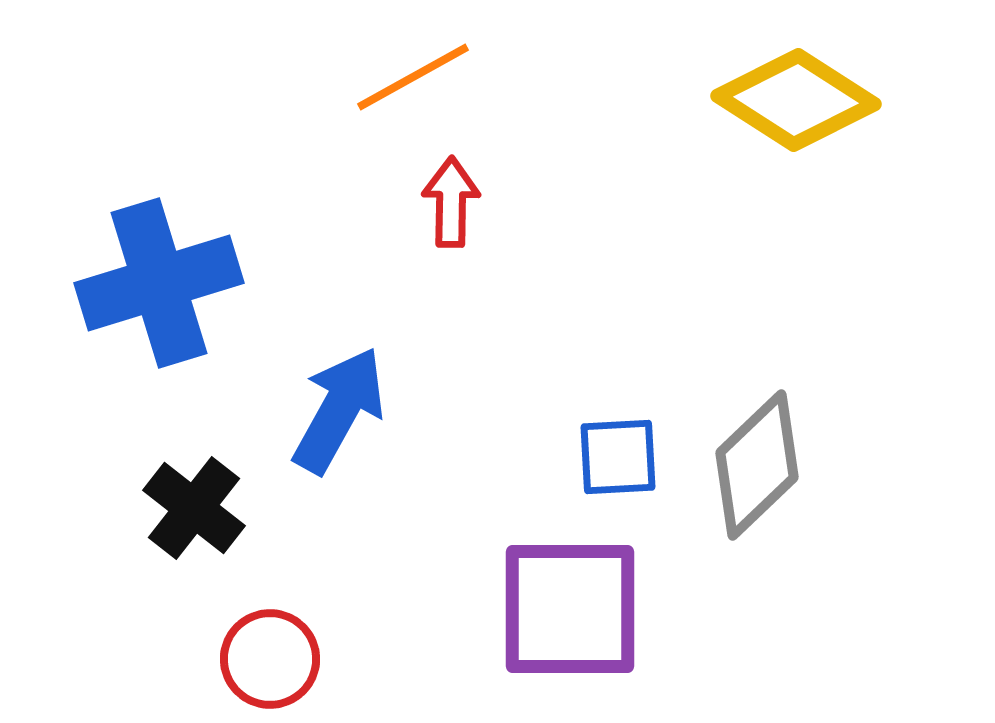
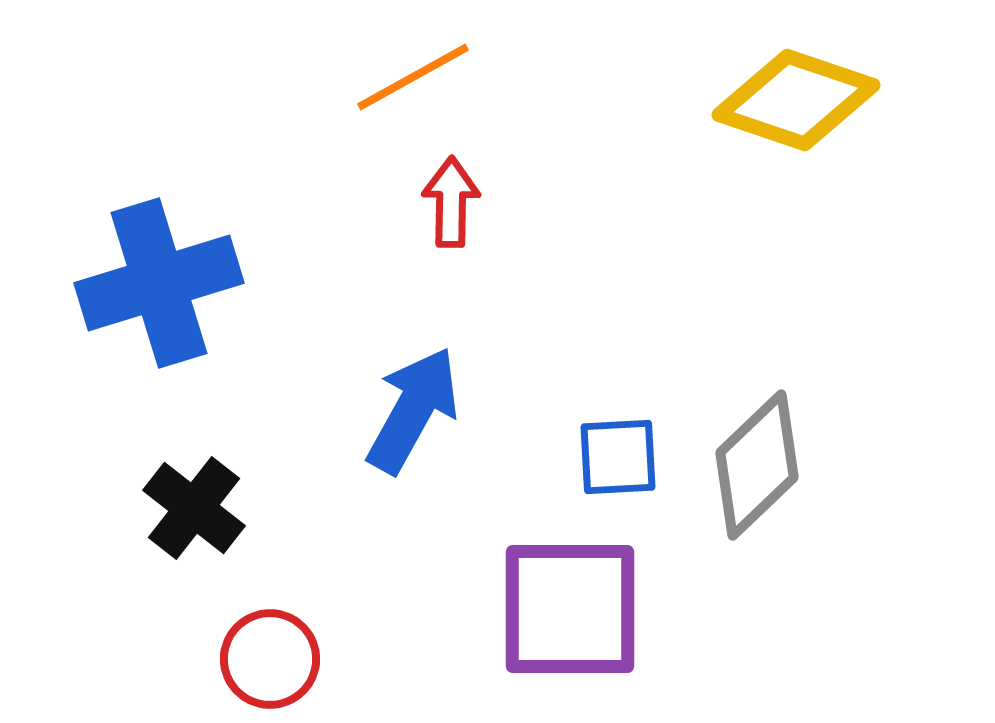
yellow diamond: rotated 14 degrees counterclockwise
blue arrow: moved 74 px right
